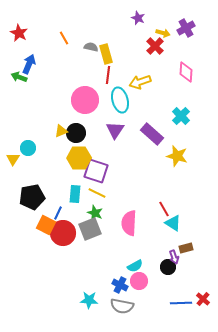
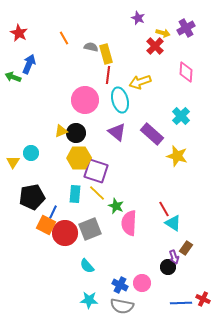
green arrow at (19, 77): moved 6 px left
purple triangle at (115, 130): moved 2 px right, 2 px down; rotated 24 degrees counterclockwise
cyan circle at (28, 148): moved 3 px right, 5 px down
yellow triangle at (13, 159): moved 3 px down
yellow line at (97, 193): rotated 18 degrees clockwise
blue line at (58, 213): moved 5 px left, 1 px up
green star at (95, 213): moved 21 px right, 7 px up
red circle at (63, 233): moved 2 px right
brown rectangle at (186, 248): rotated 40 degrees counterclockwise
cyan semicircle at (135, 266): moved 48 px left; rotated 77 degrees clockwise
pink circle at (139, 281): moved 3 px right, 2 px down
red cross at (203, 299): rotated 16 degrees counterclockwise
